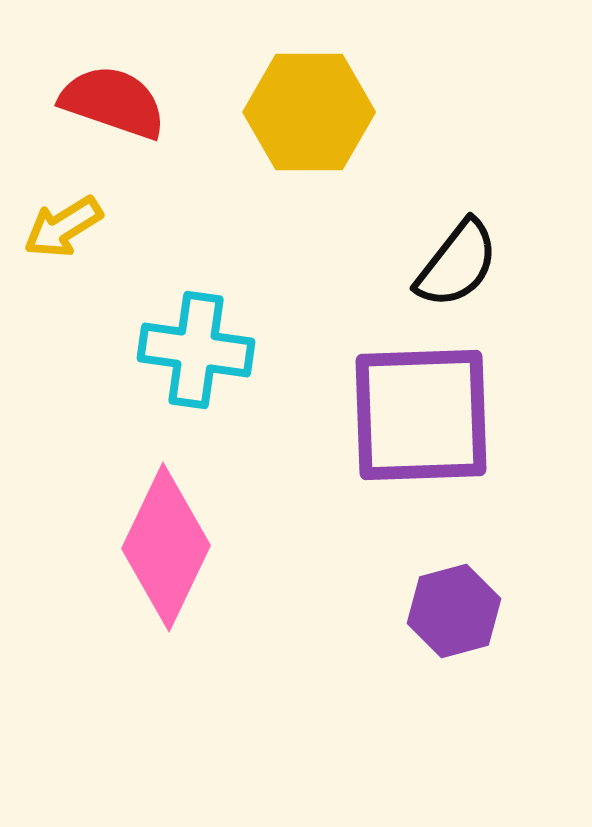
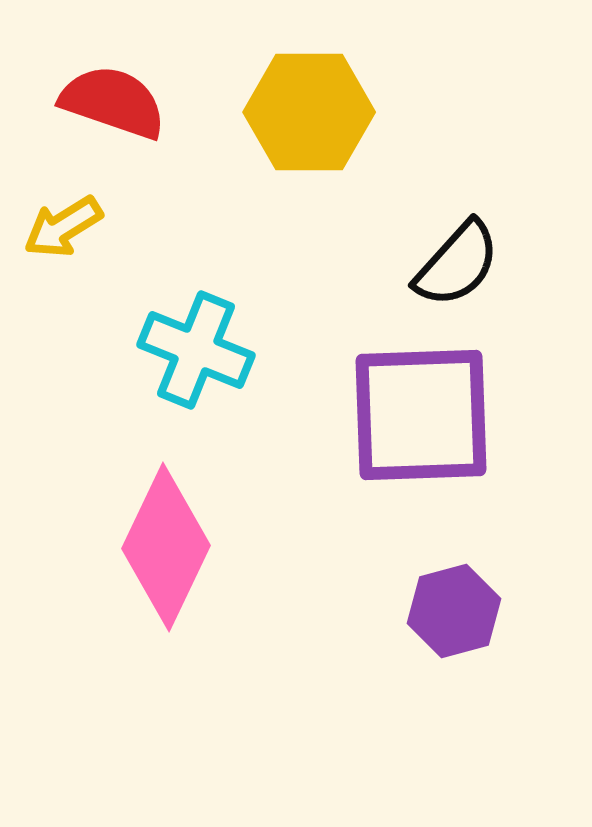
black semicircle: rotated 4 degrees clockwise
cyan cross: rotated 14 degrees clockwise
